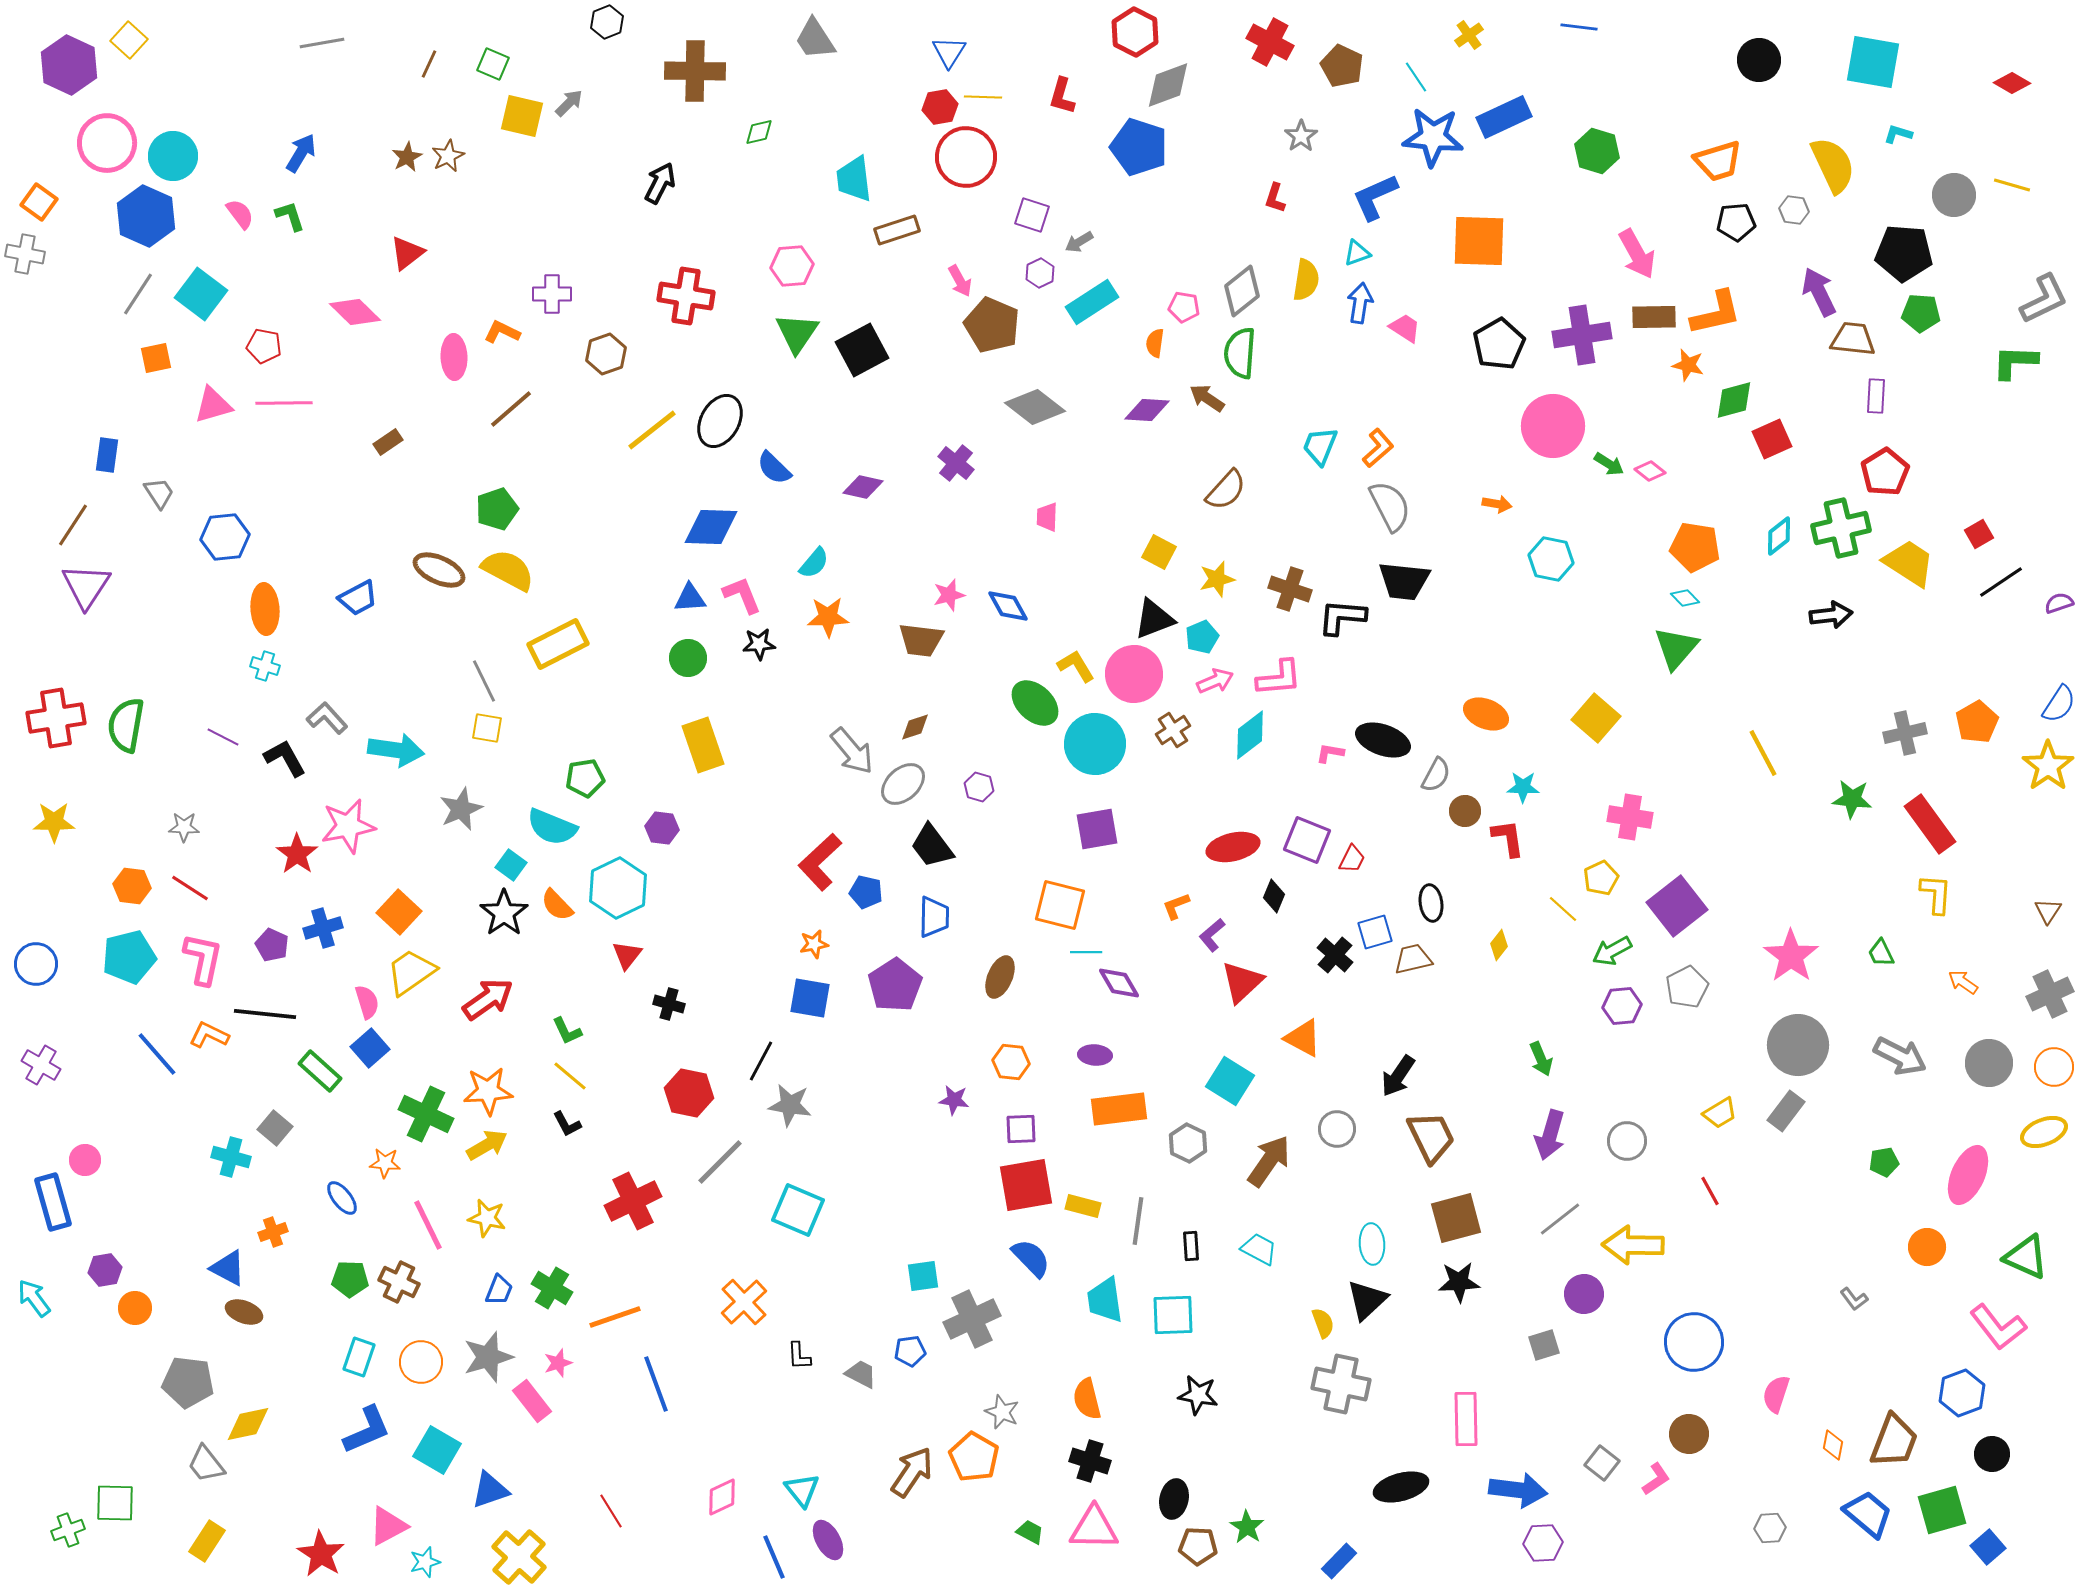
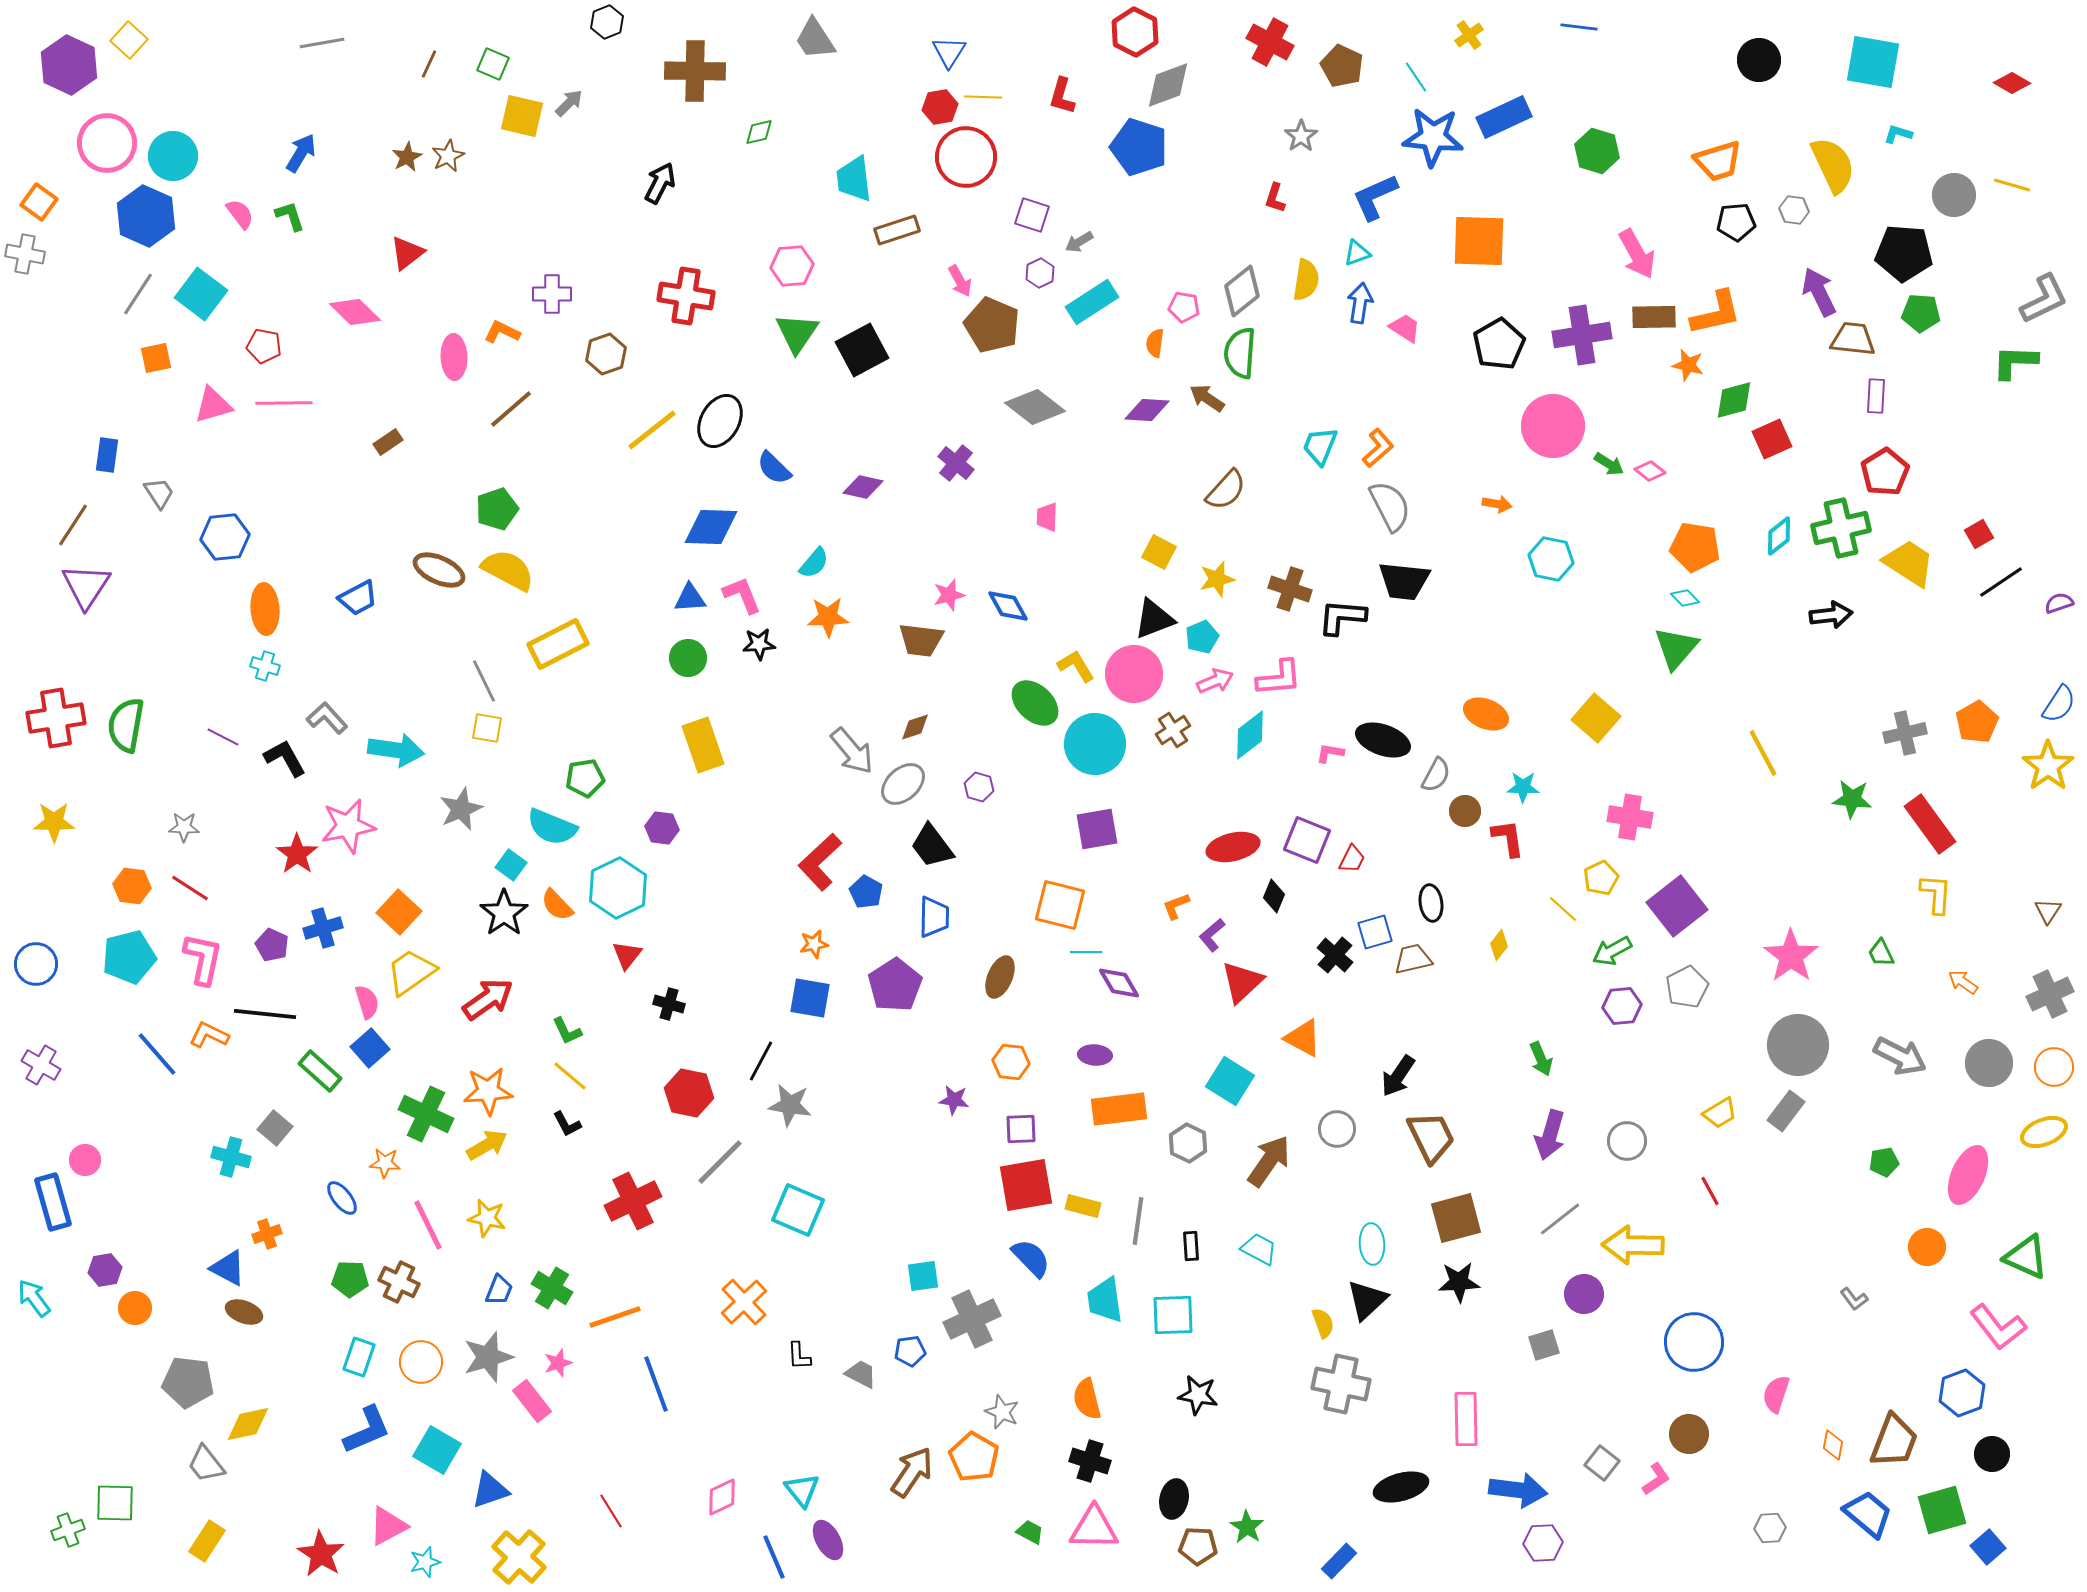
blue pentagon at (866, 892): rotated 16 degrees clockwise
orange cross at (273, 1232): moved 6 px left, 2 px down
